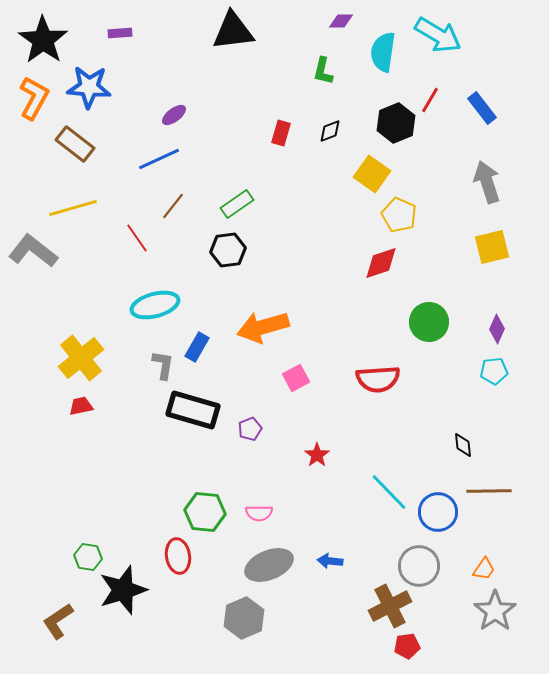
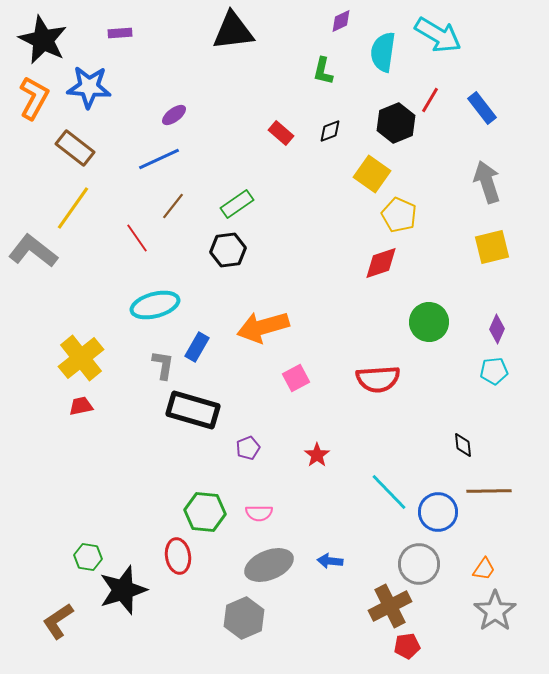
purple diamond at (341, 21): rotated 25 degrees counterclockwise
black star at (43, 40): rotated 9 degrees counterclockwise
red rectangle at (281, 133): rotated 65 degrees counterclockwise
brown rectangle at (75, 144): moved 4 px down
yellow line at (73, 208): rotated 39 degrees counterclockwise
purple pentagon at (250, 429): moved 2 px left, 19 px down
gray circle at (419, 566): moved 2 px up
